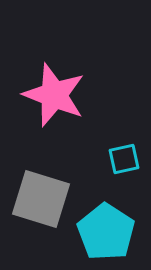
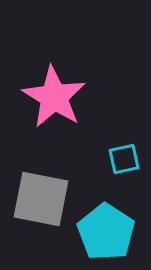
pink star: moved 2 px down; rotated 10 degrees clockwise
gray square: rotated 6 degrees counterclockwise
